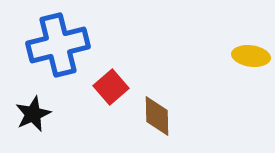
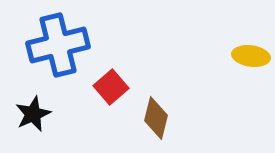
brown diamond: moved 1 px left, 2 px down; rotated 15 degrees clockwise
